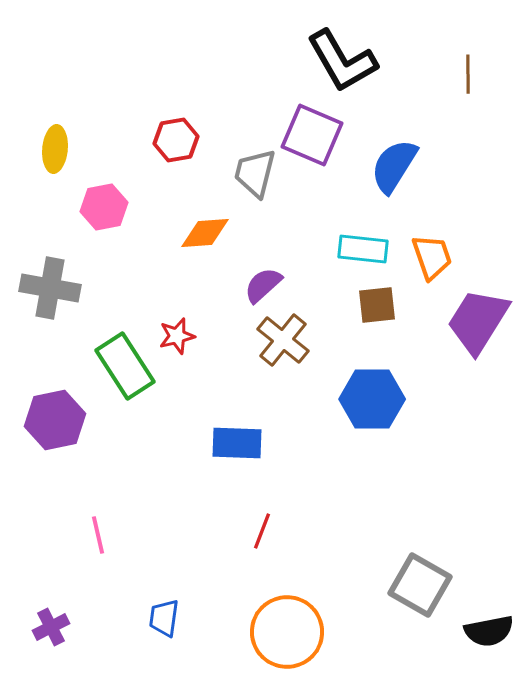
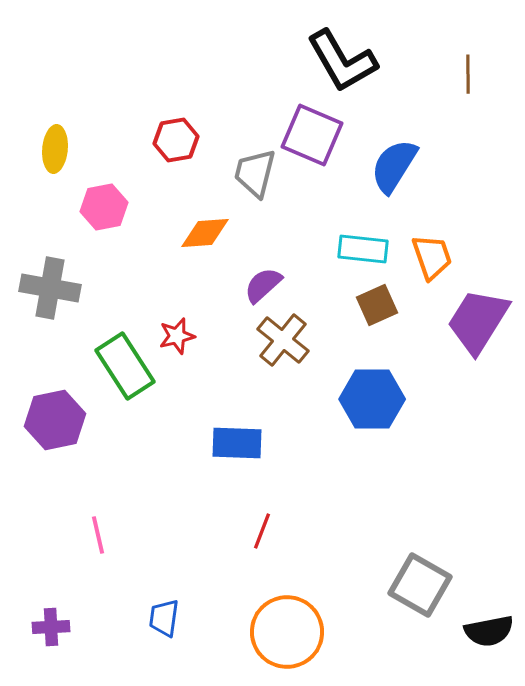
brown square: rotated 18 degrees counterclockwise
purple cross: rotated 24 degrees clockwise
